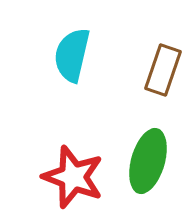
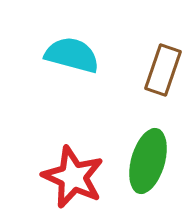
cyan semicircle: rotated 92 degrees clockwise
red star: rotated 4 degrees clockwise
